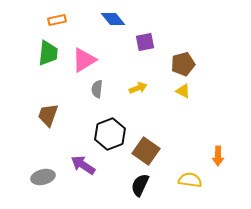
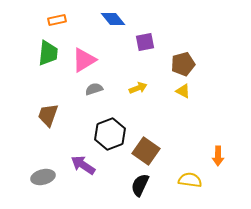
gray semicircle: moved 3 px left; rotated 66 degrees clockwise
